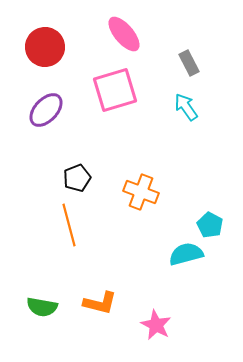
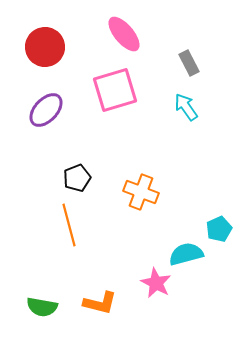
cyan pentagon: moved 9 px right, 4 px down; rotated 20 degrees clockwise
pink star: moved 42 px up
